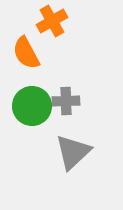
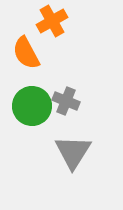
gray cross: rotated 24 degrees clockwise
gray triangle: rotated 15 degrees counterclockwise
